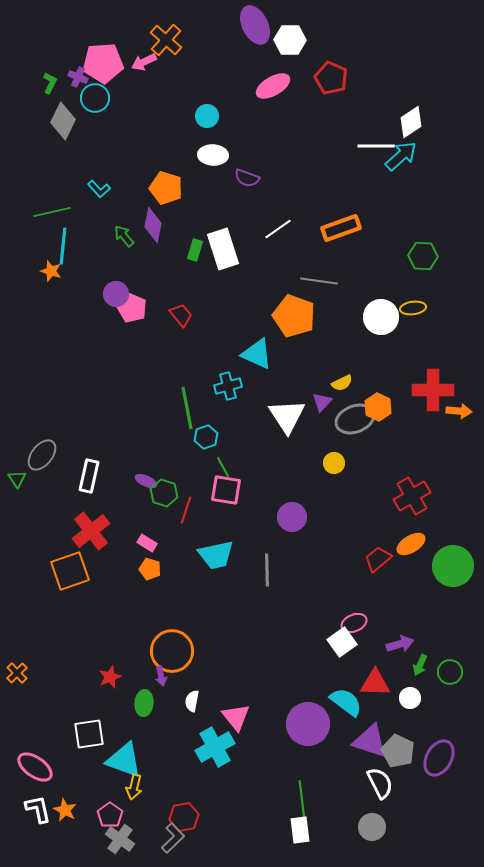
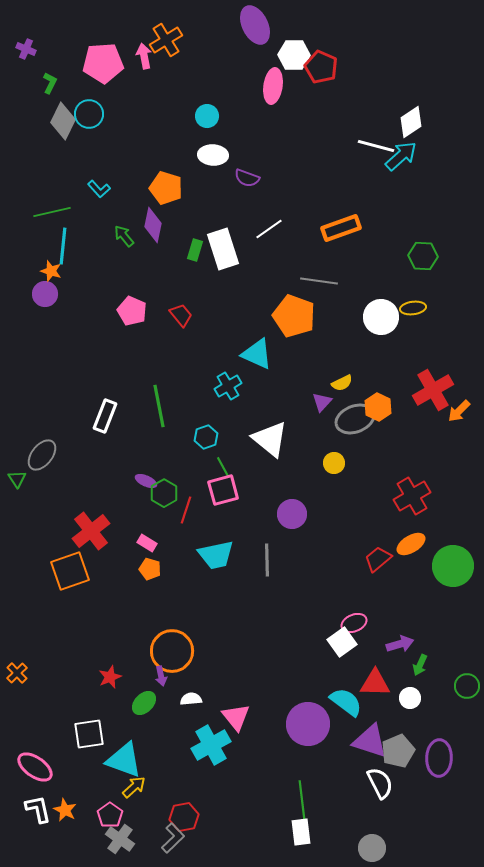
orange cross at (166, 40): rotated 16 degrees clockwise
white hexagon at (290, 40): moved 4 px right, 15 px down
pink arrow at (144, 62): moved 6 px up; rotated 105 degrees clockwise
purple cross at (78, 77): moved 52 px left, 28 px up
red pentagon at (331, 78): moved 10 px left, 11 px up
pink ellipse at (273, 86): rotated 52 degrees counterclockwise
cyan circle at (95, 98): moved 6 px left, 16 px down
white line at (376, 146): rotated 15 degrees clockwise
white line at (278, 229): moved 9 px left
purple circle at (116, 294): moved 71 px left
pink pentagon at (132, 308): moved 3 px down
cyan cross at (228, 386): rotated 16 degrees counterclockwise
red cross at (433, 390): rotated 30 degrees counterclockwise
green line at (187, 408): moved 28 px left, 2 px up
orange arrow at (459, 411): rotated 130 degrees clockwise
white triangle at (287, 416): moved 17 px left, 23 px down; rotated 18 degrees counterclockwise
white rectangle at (89, 476): moved 16 px right, 60 px up; rotated 8 degrees clockwise
pink square at (226, 490): moved 3 px left; rotated 24 degrees counterclockwise
green hexagon at (164, 493): rotated 12 degrees clockwise
purple circle at (292, 517): moved 3 px up
gray line at (267, 570): moved 10 px up
green circle at (450, 672): moved 17 px right, 14 px down
white semicircle at (192, 701): moved 1 px left, 2 px up; rotated 75 degrees clockwise
green ellipse at (144, 703): rotated 40 degrees clockwise
cyan cross at (215, 747): moved 4 px left, 2 px up
gray pentagon at (398, 751): rotated 24 degrees clockwise
purple ellipse at (439, 758): rotated 27 degrees counterclockwise
yellow arrow at (134, 787): rotated 145 degrees counterclockwise
gray circle at (372, 827): moved 21 px down
white rectangle at (300, 830): moved 1 px right, 2 px down
